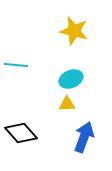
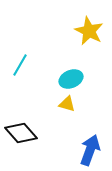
yellow star: moved 15 px right; rotated 12 degrees clockwise
cyan line: moved 4 px right; rotated 65 degrees counterclockwise
yellow triangle: rotated 18 degrees clockwise
blue arrow: moved 6 px right, 13 px down
